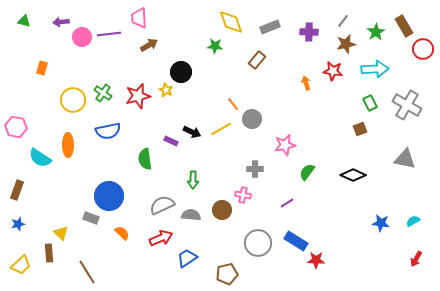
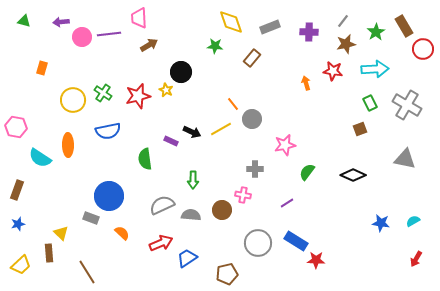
brown rectangle at (257, 60): moved 5 px left, 2 px up
red arrow at (161, 238): moved 5 px down
